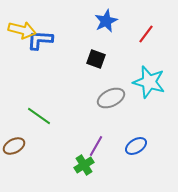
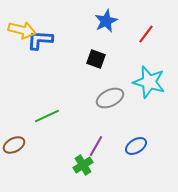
gray ellipse: moved 1 px left
green line: moved 8 px right; rotated 60 degrees counterclockwise
brown ellipse: moved 1 px up
green cross: moved 1 px left
